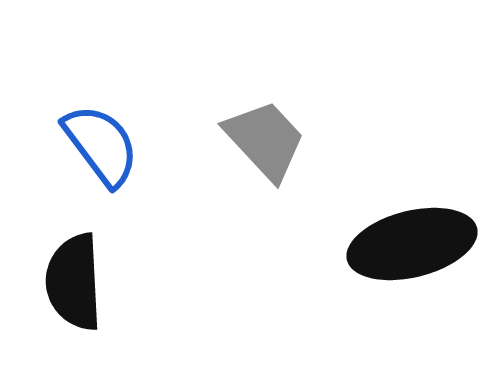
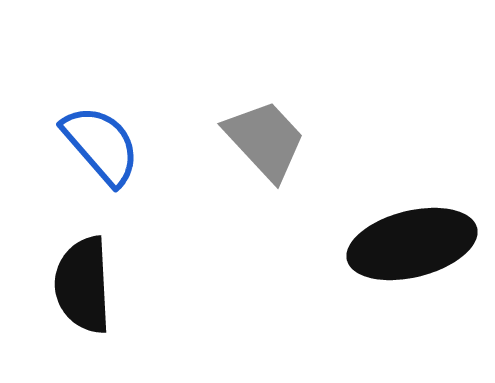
blue semicircle: rotated 4 degrees counterclockwise
black semicircle: moved 9 px right, 3 px down
